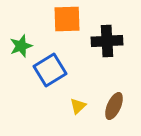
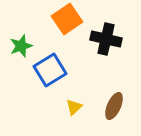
orange square: rotated 32 degrees counterclockwise
black cross: moved 1 px left, 2 px up; rotated 16 degrees clockwise
yellow triangle: moved 4 px left, 1 px down
